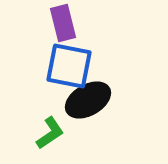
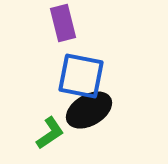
blue square: moved 12 px right, 10 px down
black ellipse: moved 1 px right, 10 px down
